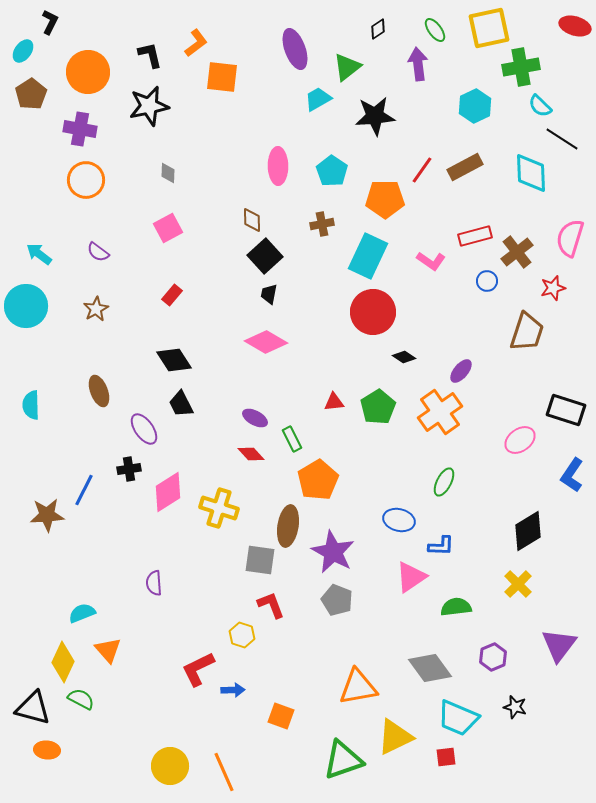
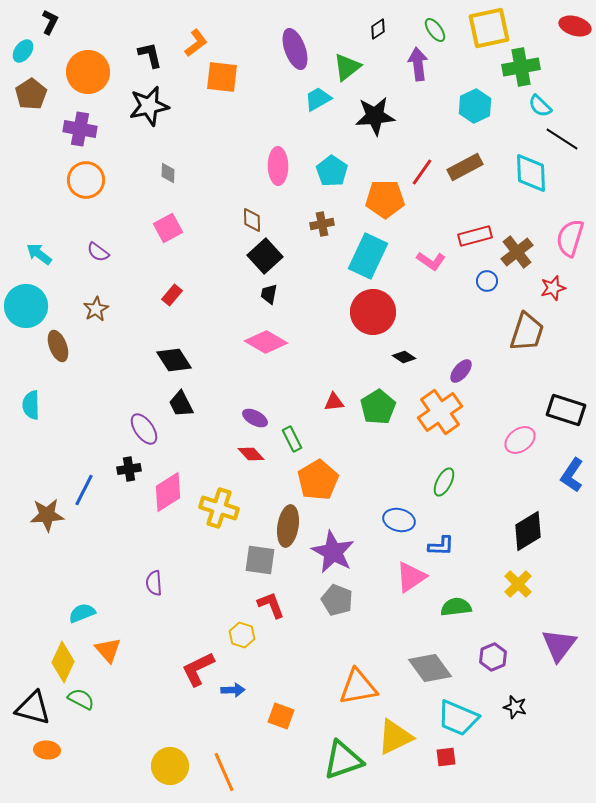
red line at (422, 170): moved 2 px down
brown ellipse at (99, 391): moved 41 px left, 45 px up
